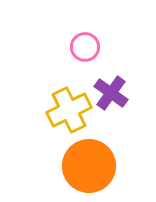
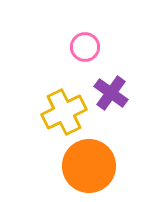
yellow cross: moved 5 px left, 2 px down
